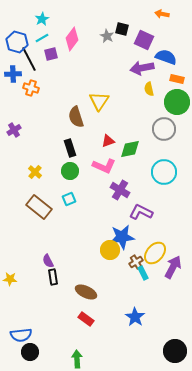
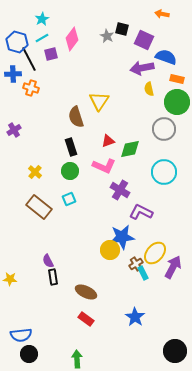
black rectangle at (70, 148): moved 1 px right, 1 px up
brown cross at (136, 262): moved 2 px down
black circle at (30, 352): moved 1 px left, 2 px down
